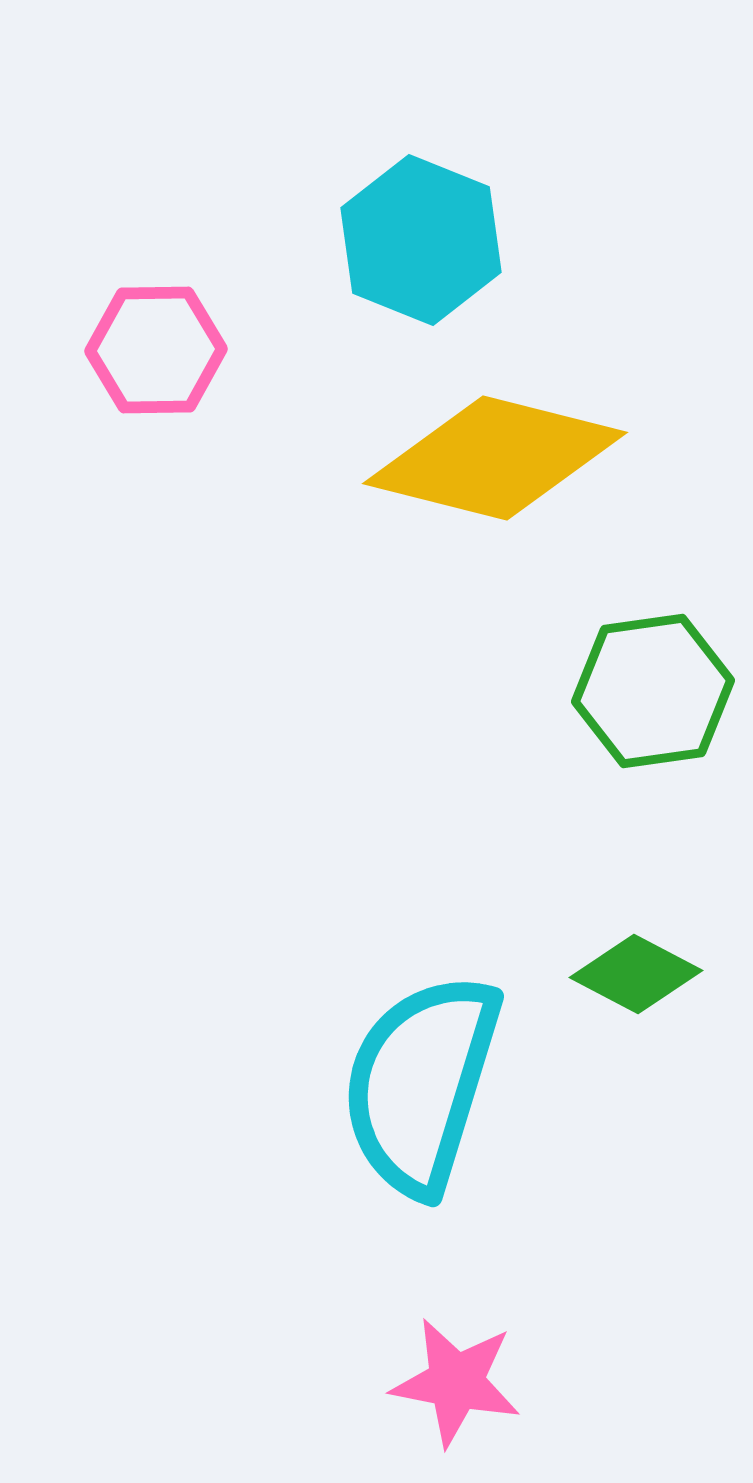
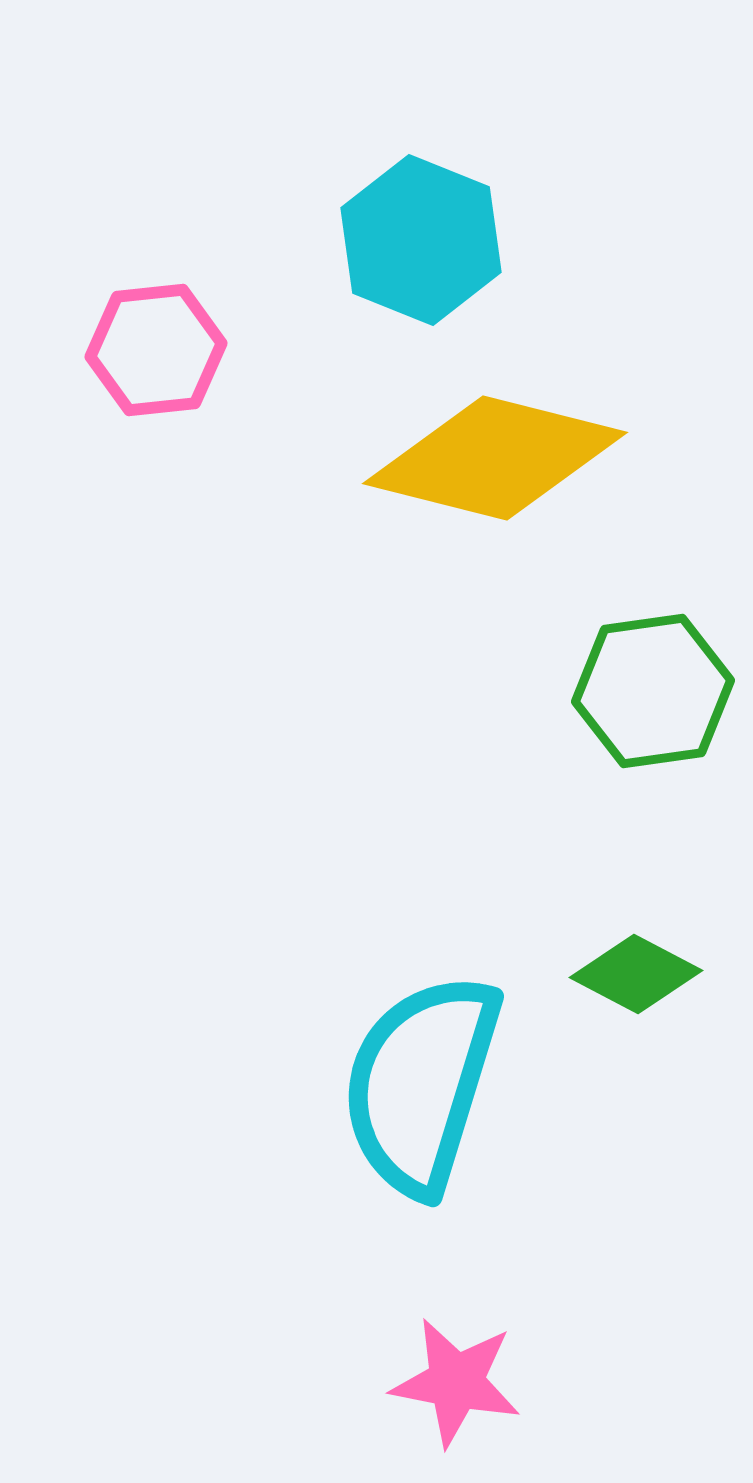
pink hexagon: rotated 5 degrees counterclockwise
